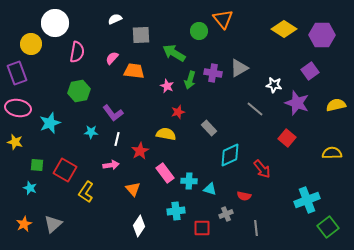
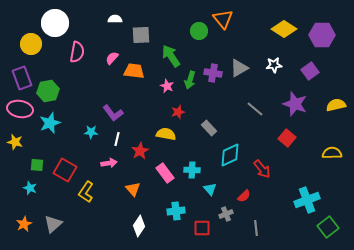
white semicircle at (115, 19): rotated 24 degrees clockwise
green arrow at (174, 53): moved 3 px left, 3 px down; rotated 25 degrees clockwise
purple rectangle at (17, 73): moved 5 px right, 5 px down
white star at (274, 85): moved 20 px up; rotated 14 degrees counterclockwise
green hexagon at (79, 91): moved 31 px left
purple star at (297, 103): moved 2 px left, 1 px down
pink ellipse at (18, 108): moved 2 px right, 1 px down
pink arrow at (111, 165): moved 2 px left, 2 px up
cyan cross at (189, 181): moved 3 px right, 11 px up
cyan triangle at (210, 189): rotated 32 degrees clockwise
red semicircle at (244, 196): rotated 56 degrees counterclockwise
